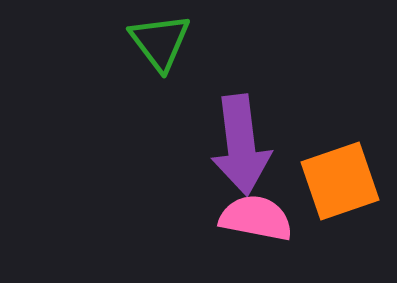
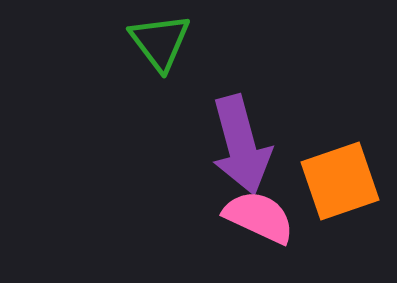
purple arrow: rotated 8 degrees counterclockwise
pink semicircle: moved 3 px right, 1 px up; rotated 14 degrees clockwise
